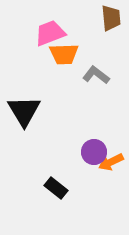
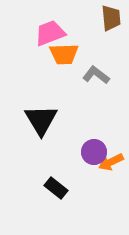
black triangle: moved 17 px right, 9 px down
